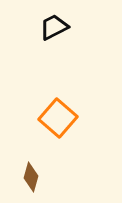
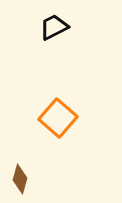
brown diamond: moved 11 px left, 2 px down
